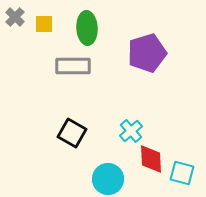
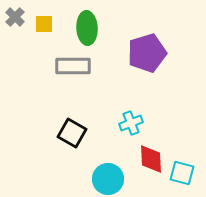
cyan cross: moved 8 px up; rotated 20 degrees clockwise
